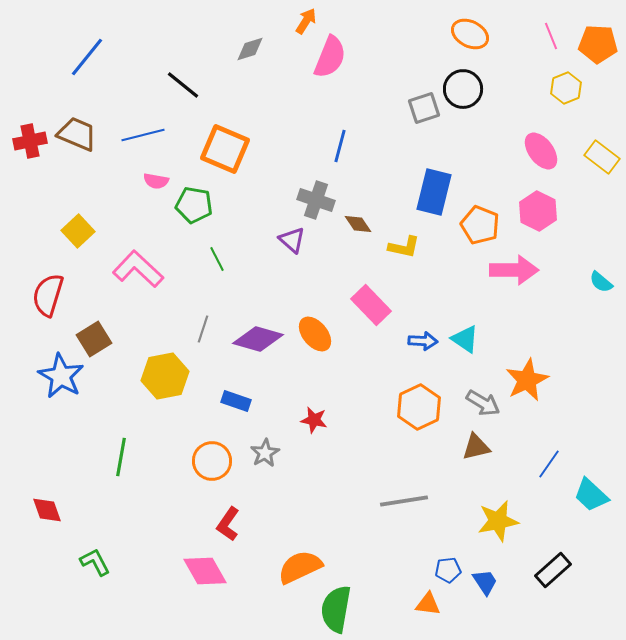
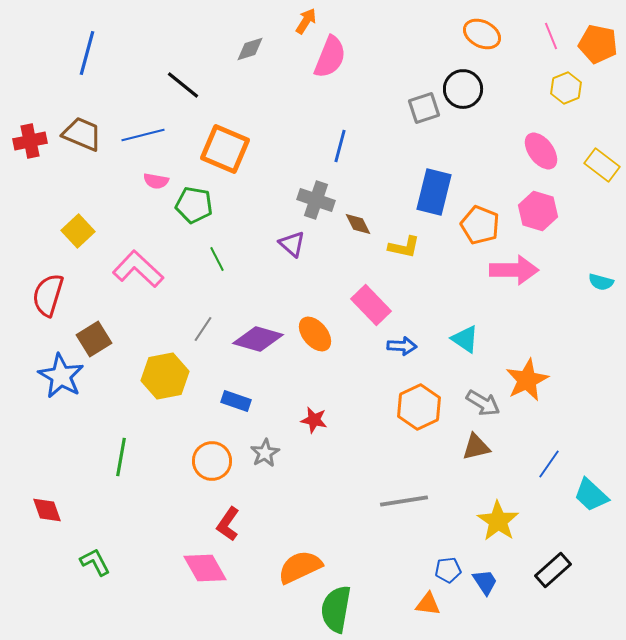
orange ellipse at (470, 34): moved 12 px right
orange pentagon at (598, 44): rotated 9 degrees clockwise
blue line at (87, 57): moved 4 px up; rotated 24 degrees counterclockwise
brown trapezoid at (77, 134): moved 5 px right
yellow rectangle at (602, 157): moved 8 px down
pink hexagon at (538, 211): rotated 9 degrees counterclockwise
brown diamond at (358, 224): rotated 8 degrees clockwise
purple triangle at (292, 240): moved 4 px down
cyan semicircle at (601, 282): rotated 25 degrees counterclockwise
gray line at (203, 329): rotated 16 degrees clockwise
blue arrow at (423, 341): moved 21 px left, 5 px down
yellow star at (498, 521): rotated 27 degrees counterclockwise
pink diamond at (205, 571): moved 3 px up
